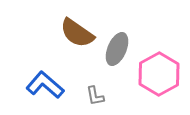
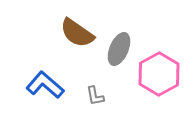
gray ellipse: moved 2 px right
